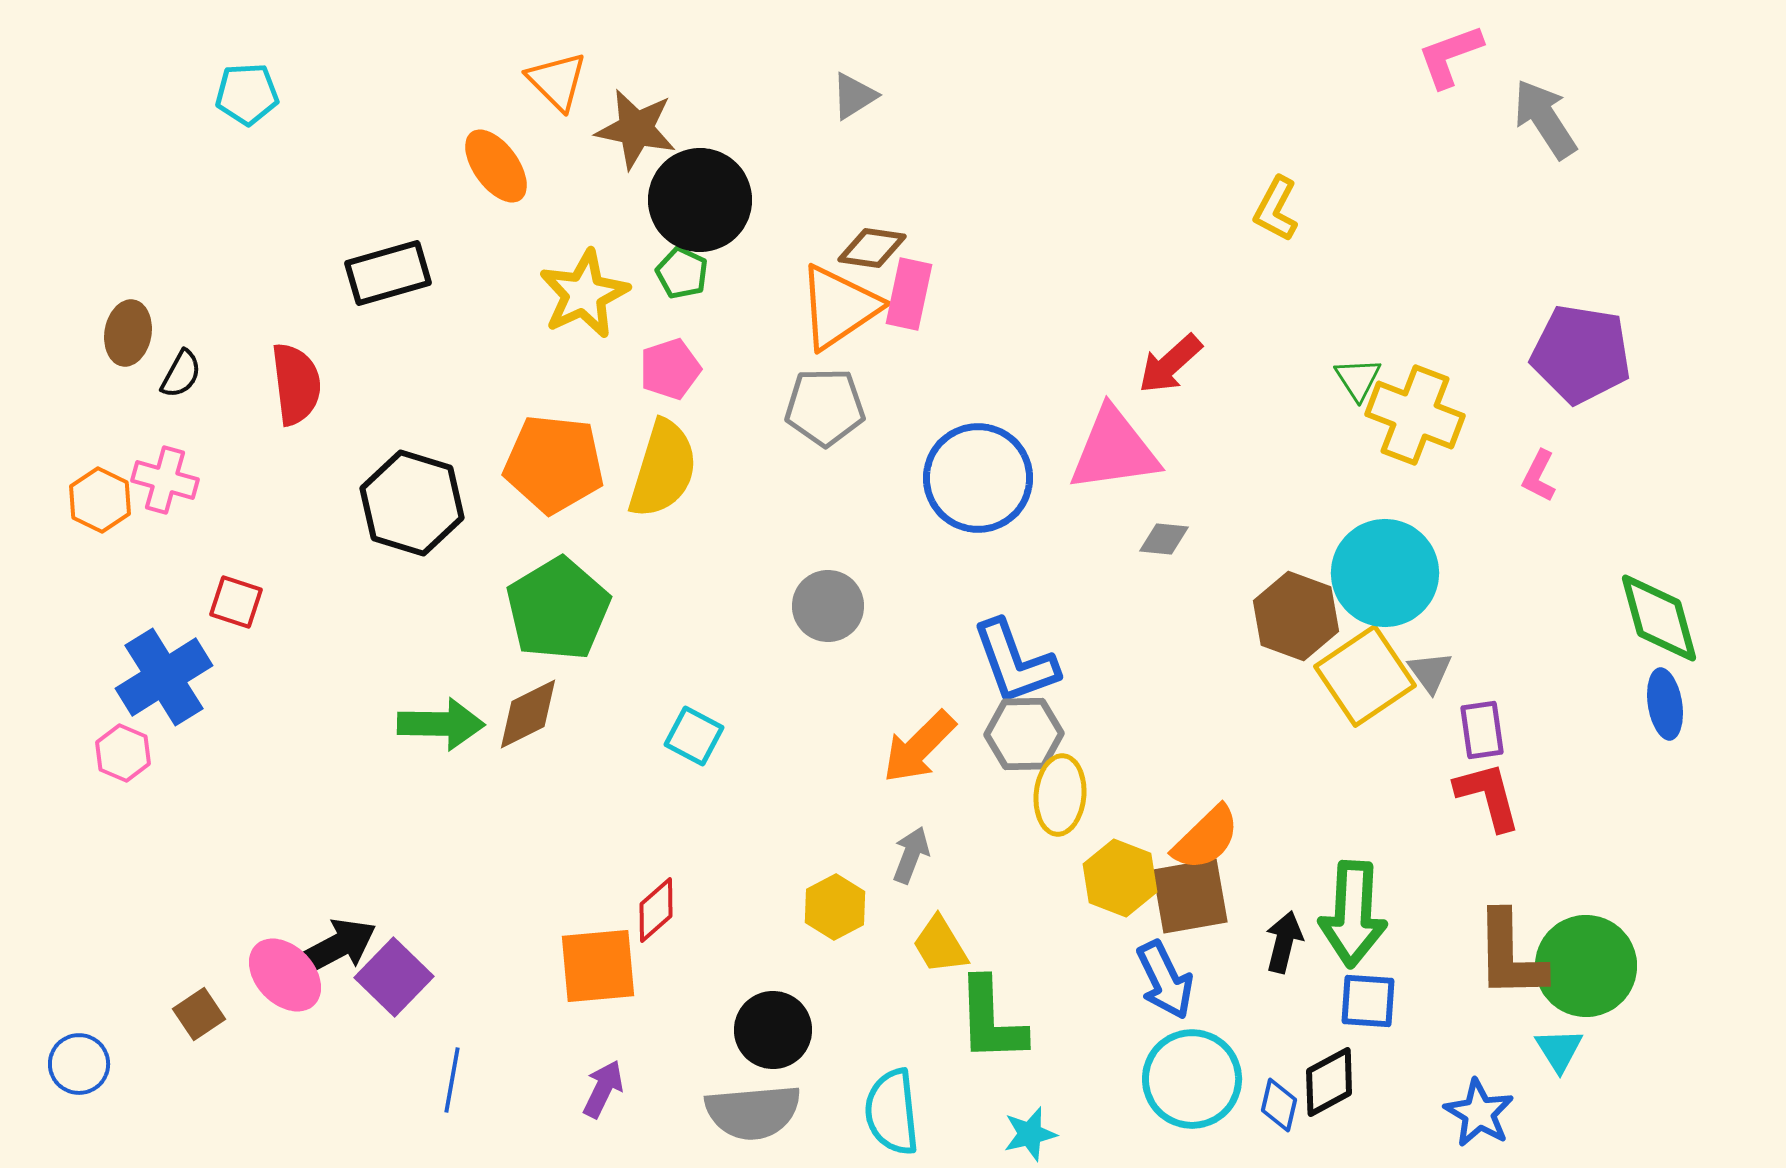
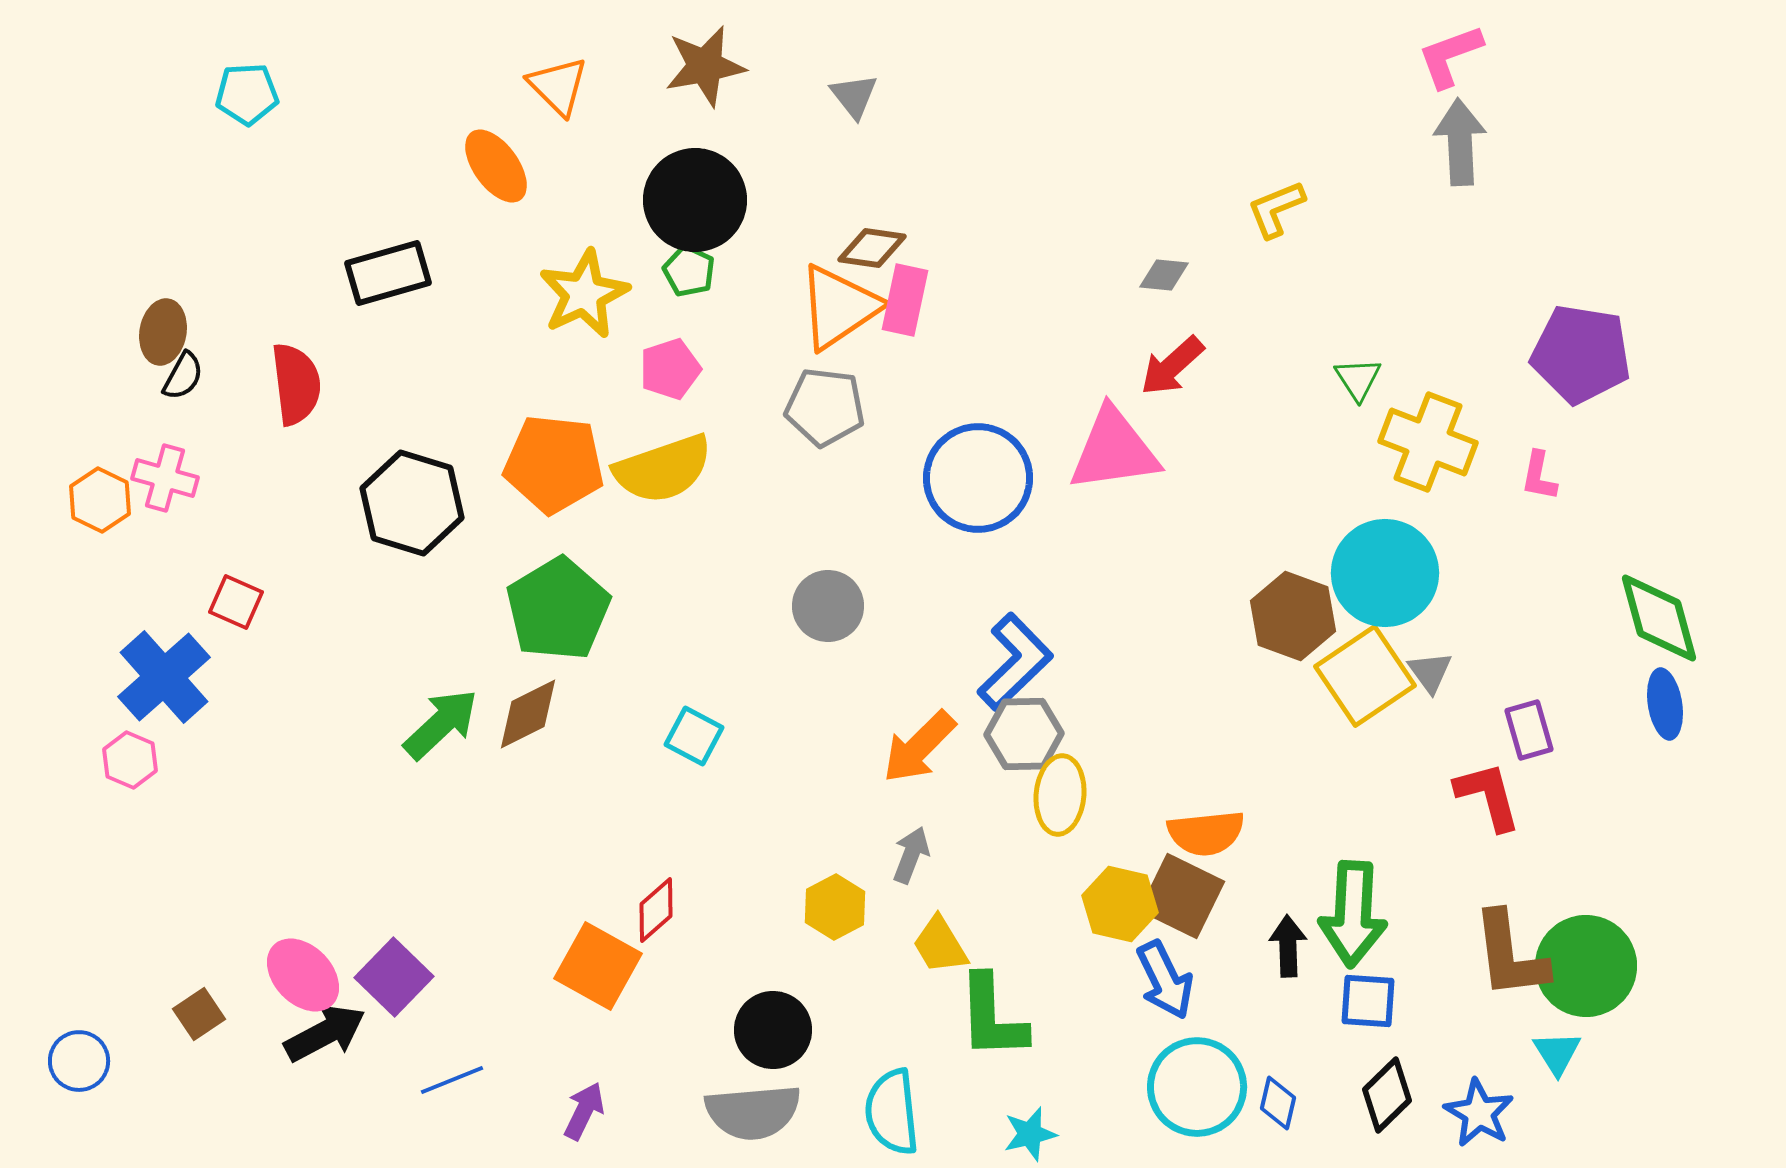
orange triangle at (557, 81): moved 1 px right, 5 px down
gray triangle at (854, 96): rotated 36 degrees counterclockwise
gray arrow at (1545, 119): moved 85 px left, 23 px down; rotated 30 degrees clockwise
brown star at (636, 129): moved 69 px right, 63 px up; rotated 22 degrees counterclockwise
black circle at (700, 200): moved 5 px left
yellow L-shape at (1276, 209): rotated 40 degrees clockwise
green pentagon at (682, 273): moved 7 px right, 2 px up
pink rectangle at (909, 294): moved 4 px left, 6 px down
brown ellipse at (128, 333): moved 35 px right, 1 px up
red arrow at (1170, 364): moved 2 px right, 2 px down
black semicircle at (181, 374): moved 2 px right, 2 px down
gray pentagon at (825, 407): rotated 8 degrees clockwise
yellow cross at (1415, 415): moved 13 px right, 27 px down
yellow semicircle at (663, 469): rotated 54 degrees clockwise
pink L-shape at (1539, 476): rotated 16 degrees counterclockwise
pink cross at (165, 480): moved 2 px up
gray diamond at (1164, 539): moved 264 px up
red square at (236, 602): rotated 6 degrees clockwise
brown hexagon at (1296, 616): moved 3 px left
blue L-shape at (1015, 662): rotated 114 degrees counterclockwise
blue cross at (164, 677): rotated 10 degrees counterclockwise
green arrow at (441, 724): rotated 44 degrees counterclockwise
purple rectangle at (1482, 730): moved 47 px right; rotated 8 degrees counterclockwise
pink hexagon at (123, 753): moved 7 px right, 7 px down
orange semicircle at (1206, 838): moved 5 px up; rotated 38 degrees clockwise
yellow hexagon at (1120, 878): moved 26 px down; rotated 8 degrees counterclockwise
brown square at (1190, 896): moved 8 px left; rotated 36 degrees clockwise
black arrow at (1284, 942): moved 4 px right, 4 px down; rotated 16 degrees counterclockwise
black arrow at (336, 947): moved 11 px left, 86 px down
brown L-shape at (1510, 955): rotated 6 degrees counterclockwise
orange square at (598, 966): rotated 34 degrees clockwise
pink ellipse at (285, 975): moved 18 px right
green L-shape at (991, 1020): moved 1 px right, 3 px up
cyan triangle at (1559, 1050): moved 2 px left, 3 px down
blue circle at (79, 1064): moved 3 px up
cyan circle at (1192, 1079): moved 5 px right, 8 px down
blue line at (452, 1080): rotated 58 degrees clockwise
black diamond at (1329, 1082): moved 58 px right, 13 px down; rotated 16 degrees counterclockwise
purple arrow at (603, 1089): moved 19 px left, 22 px down
blue diamond at (1279, 1105): moved 1 px left, 2 px up
